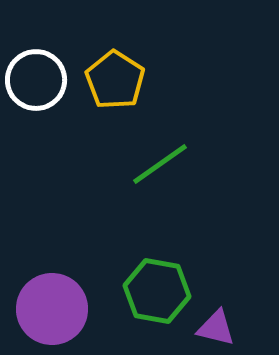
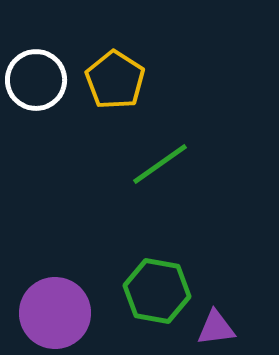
purple circle: moved 3 px right, 4 px down
purple triangle: rotated 21 degrees counterclockwise
